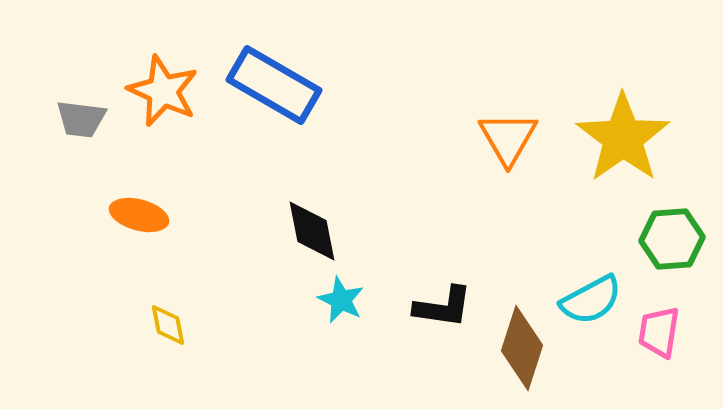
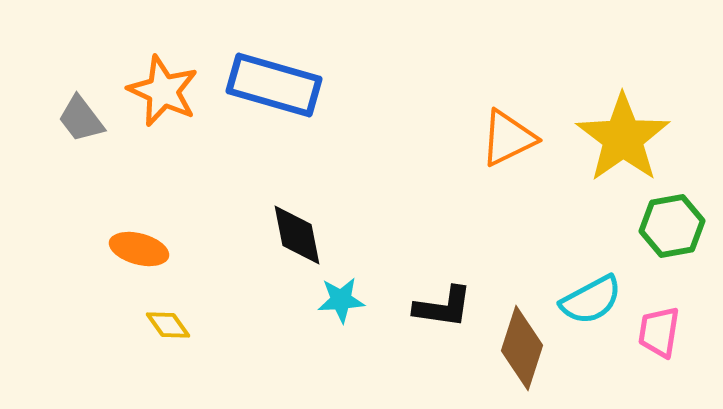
blue rectangle: rotated 14 degrees counterclockwise
gray trapezoid: rotated 46 degrees clockwise
orange triangle: rotated 34 degrees clockwise
orange ellipse: moved 34 px down
black diamond: moved 15 px left, 4 px down
green hexagon: moved 13 px up; rotated 6 degrees counterclockwise
cyan star: rotated 30 degrees counterclockwise
yellow diamond: rotated 24 degrees counterclockwise
